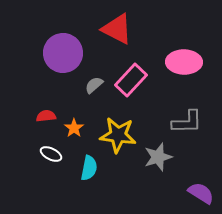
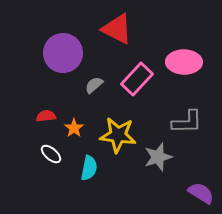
pink rectangle: moved 6 px right, 1 px up
white ellipse: rotated 15 degrees clockwise
